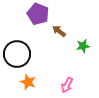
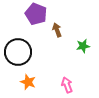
purple pentagon: moved 2 px left
brown arrow: moved 2 px left, 1 px up; rotated 32 degrees clockwise
black circle: moved 1 px right, 2 px up
pink arrow: rotated 133 degrees clockwise
